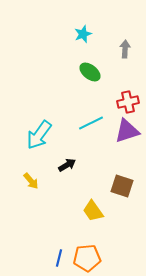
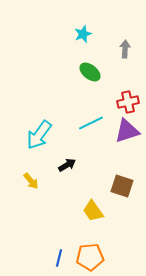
orange pentagon: moved 3 px right, 1 px up
